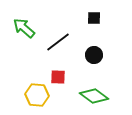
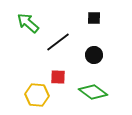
green arrow: moved 4 px right, 5 px up
green diamond: moved 1 px left, 4 px up
